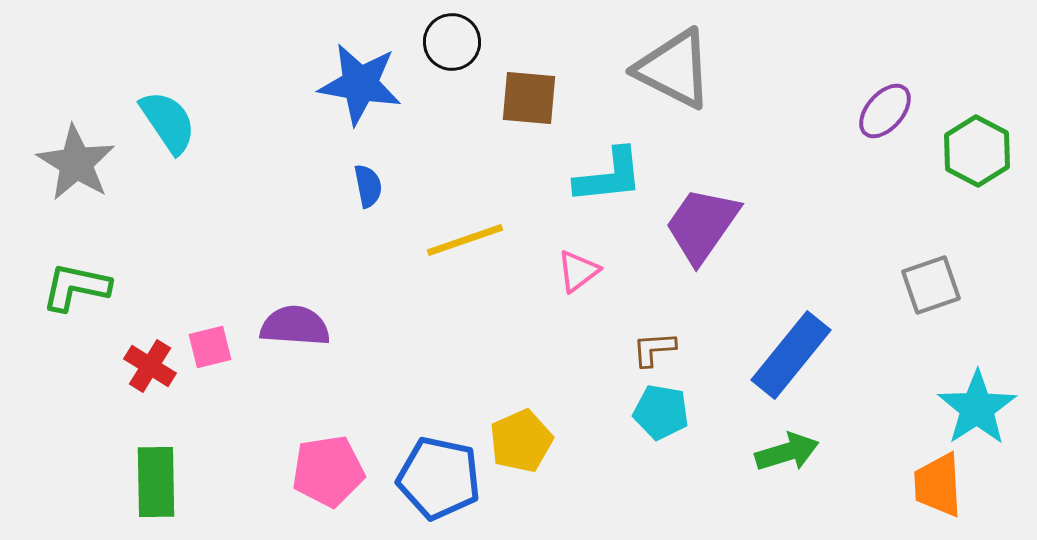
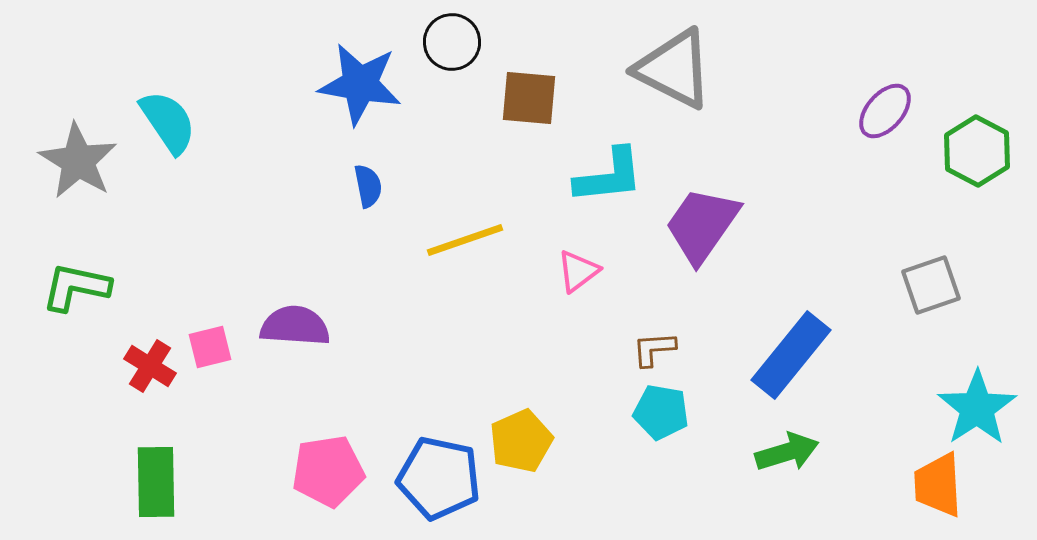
gray star: moved 2 px right, 2 px up
